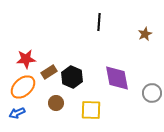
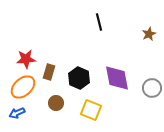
black line: rotated 18 degrees counterclockwise
brown star: moved 4 px right
brown rectangle: rotated 42 degrees counterclockwise
black hexagon: moved 7 px right, 1 px down
gray circle: moved 5 px up
yellow square: rotated 20 degrees clockwise
